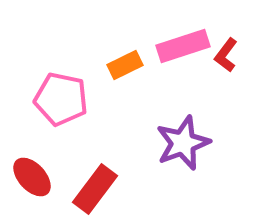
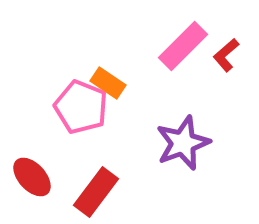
pink rectangle: rotated 27 degrees counterclockwise
red L-shape: rotated 12 degrees clockwise
orange rectangle: moved 17 px left, 18 px down; rotated 60 degrees clockwise
pink pentagon: moved 20 px right, 8 px down; rotated 10 degrees clockwise
red rectangle: moved 1 px right, 3 px down
